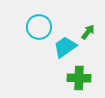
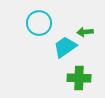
cyan circle: moved 4 px up
green arrow: moved 3 px left; rotated 133 degrees counterclockwise
